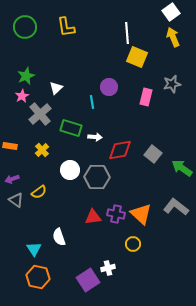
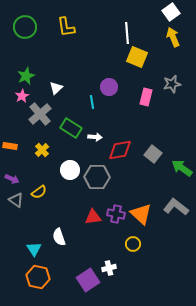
green rectangle: rotated 15 degrees clockwise
purple arrow: rotated 136 degrees counterclockwise
white cross: moved 1 px right
